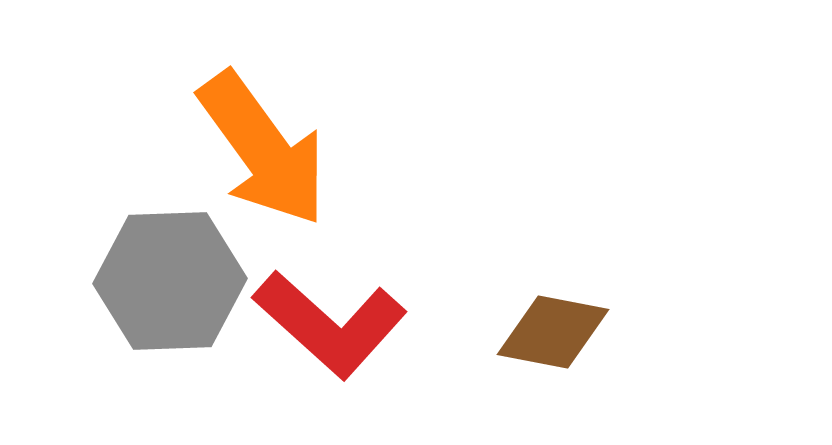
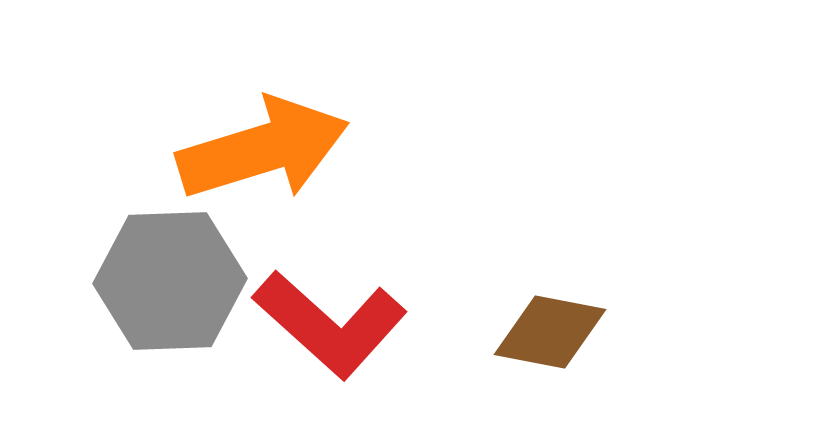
orange arrow: rotated 71 degrees counterclockwise
brown diamond: moved 3 px left
